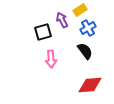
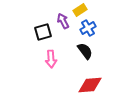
purple arrow: moved 1 px right, 1 px down
